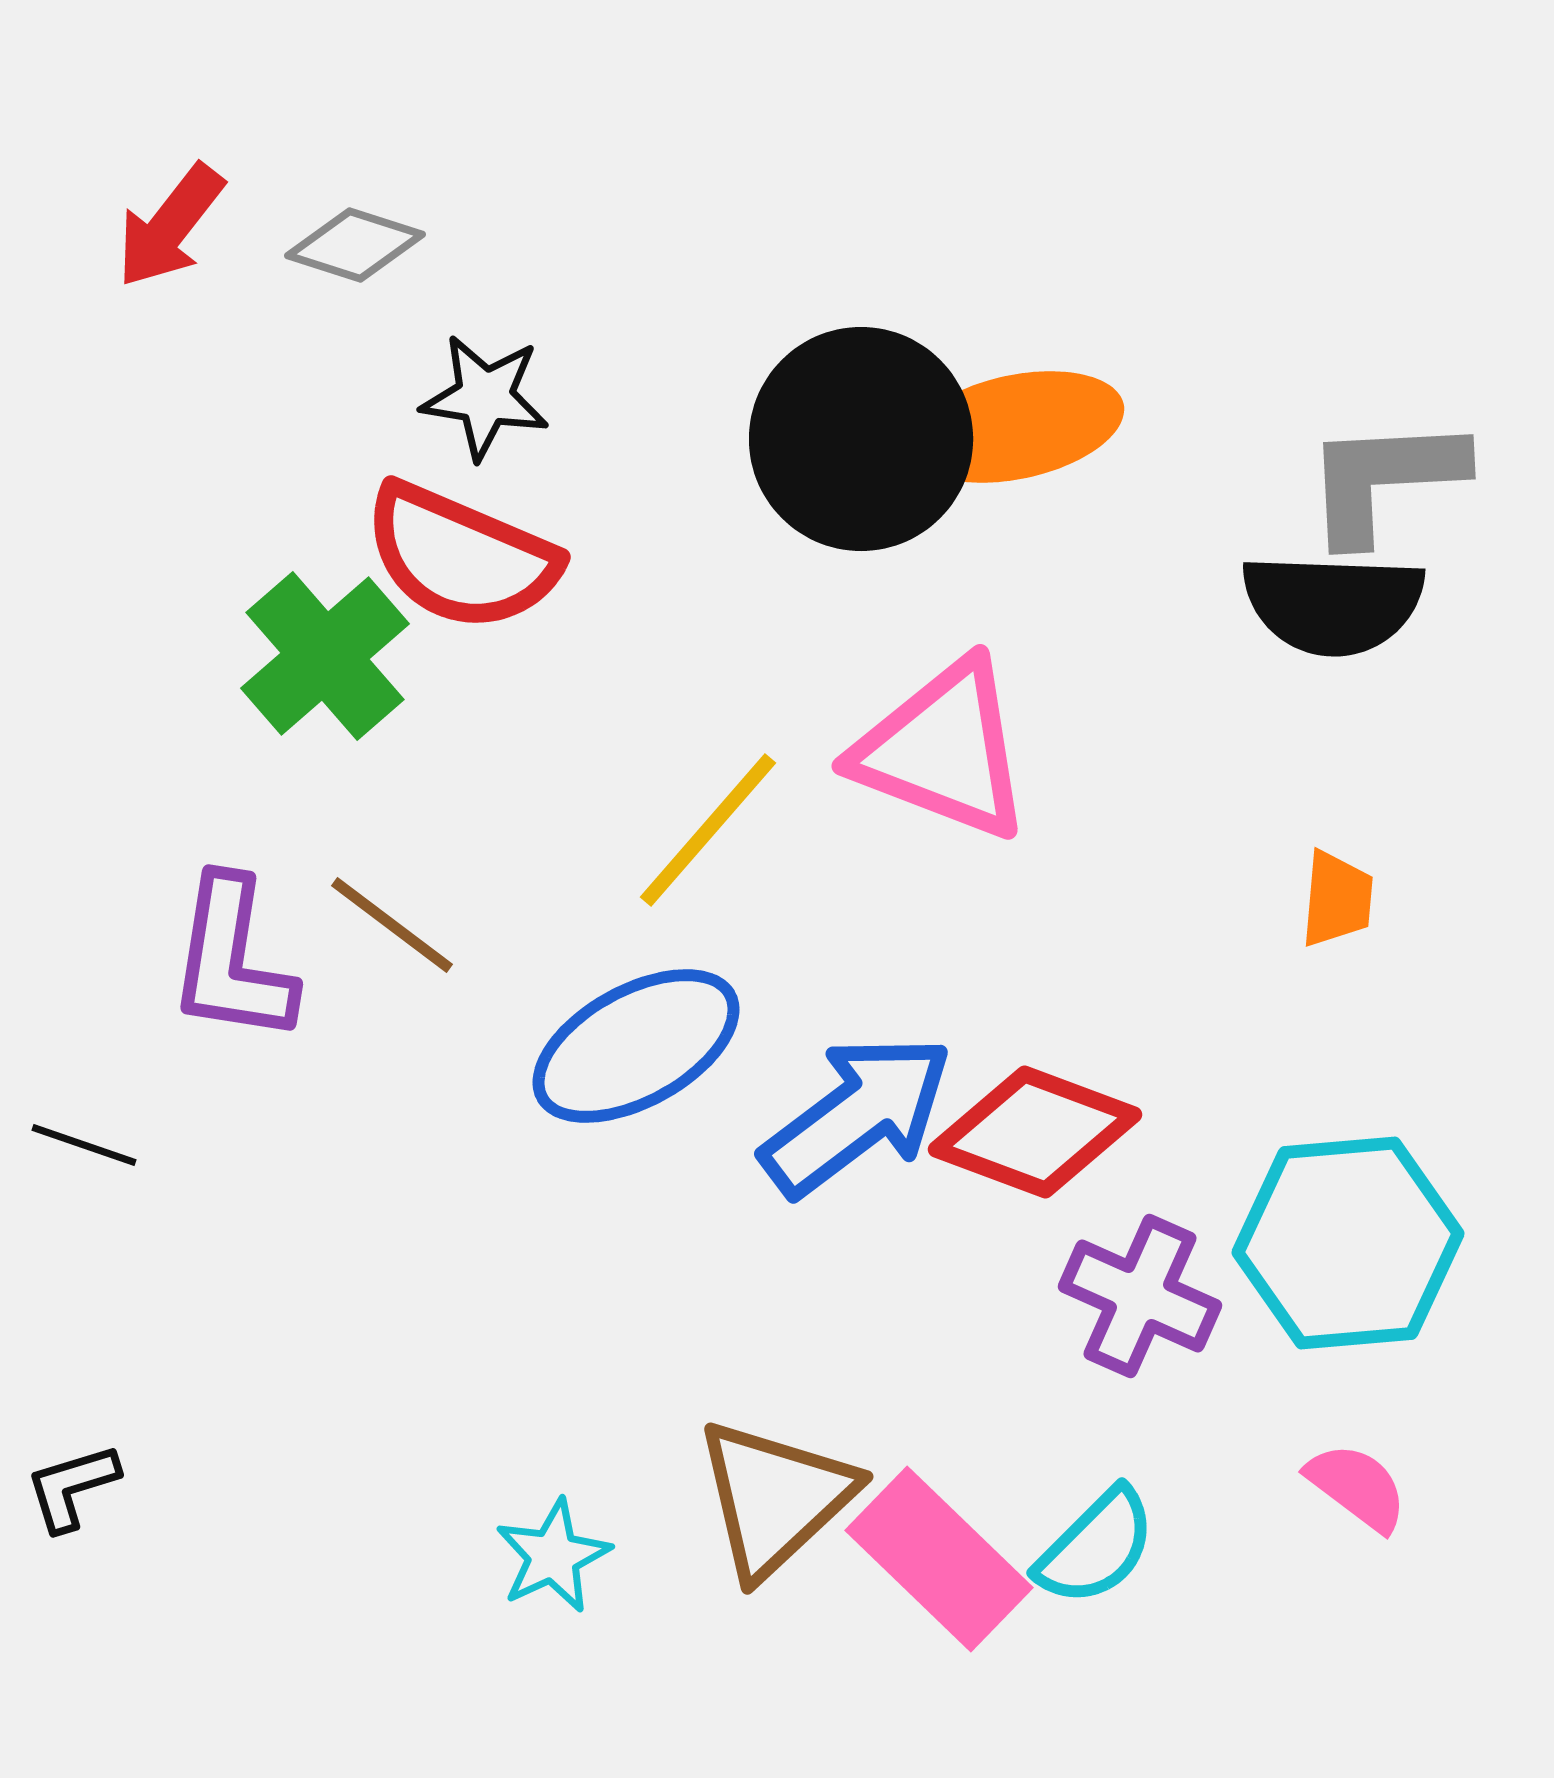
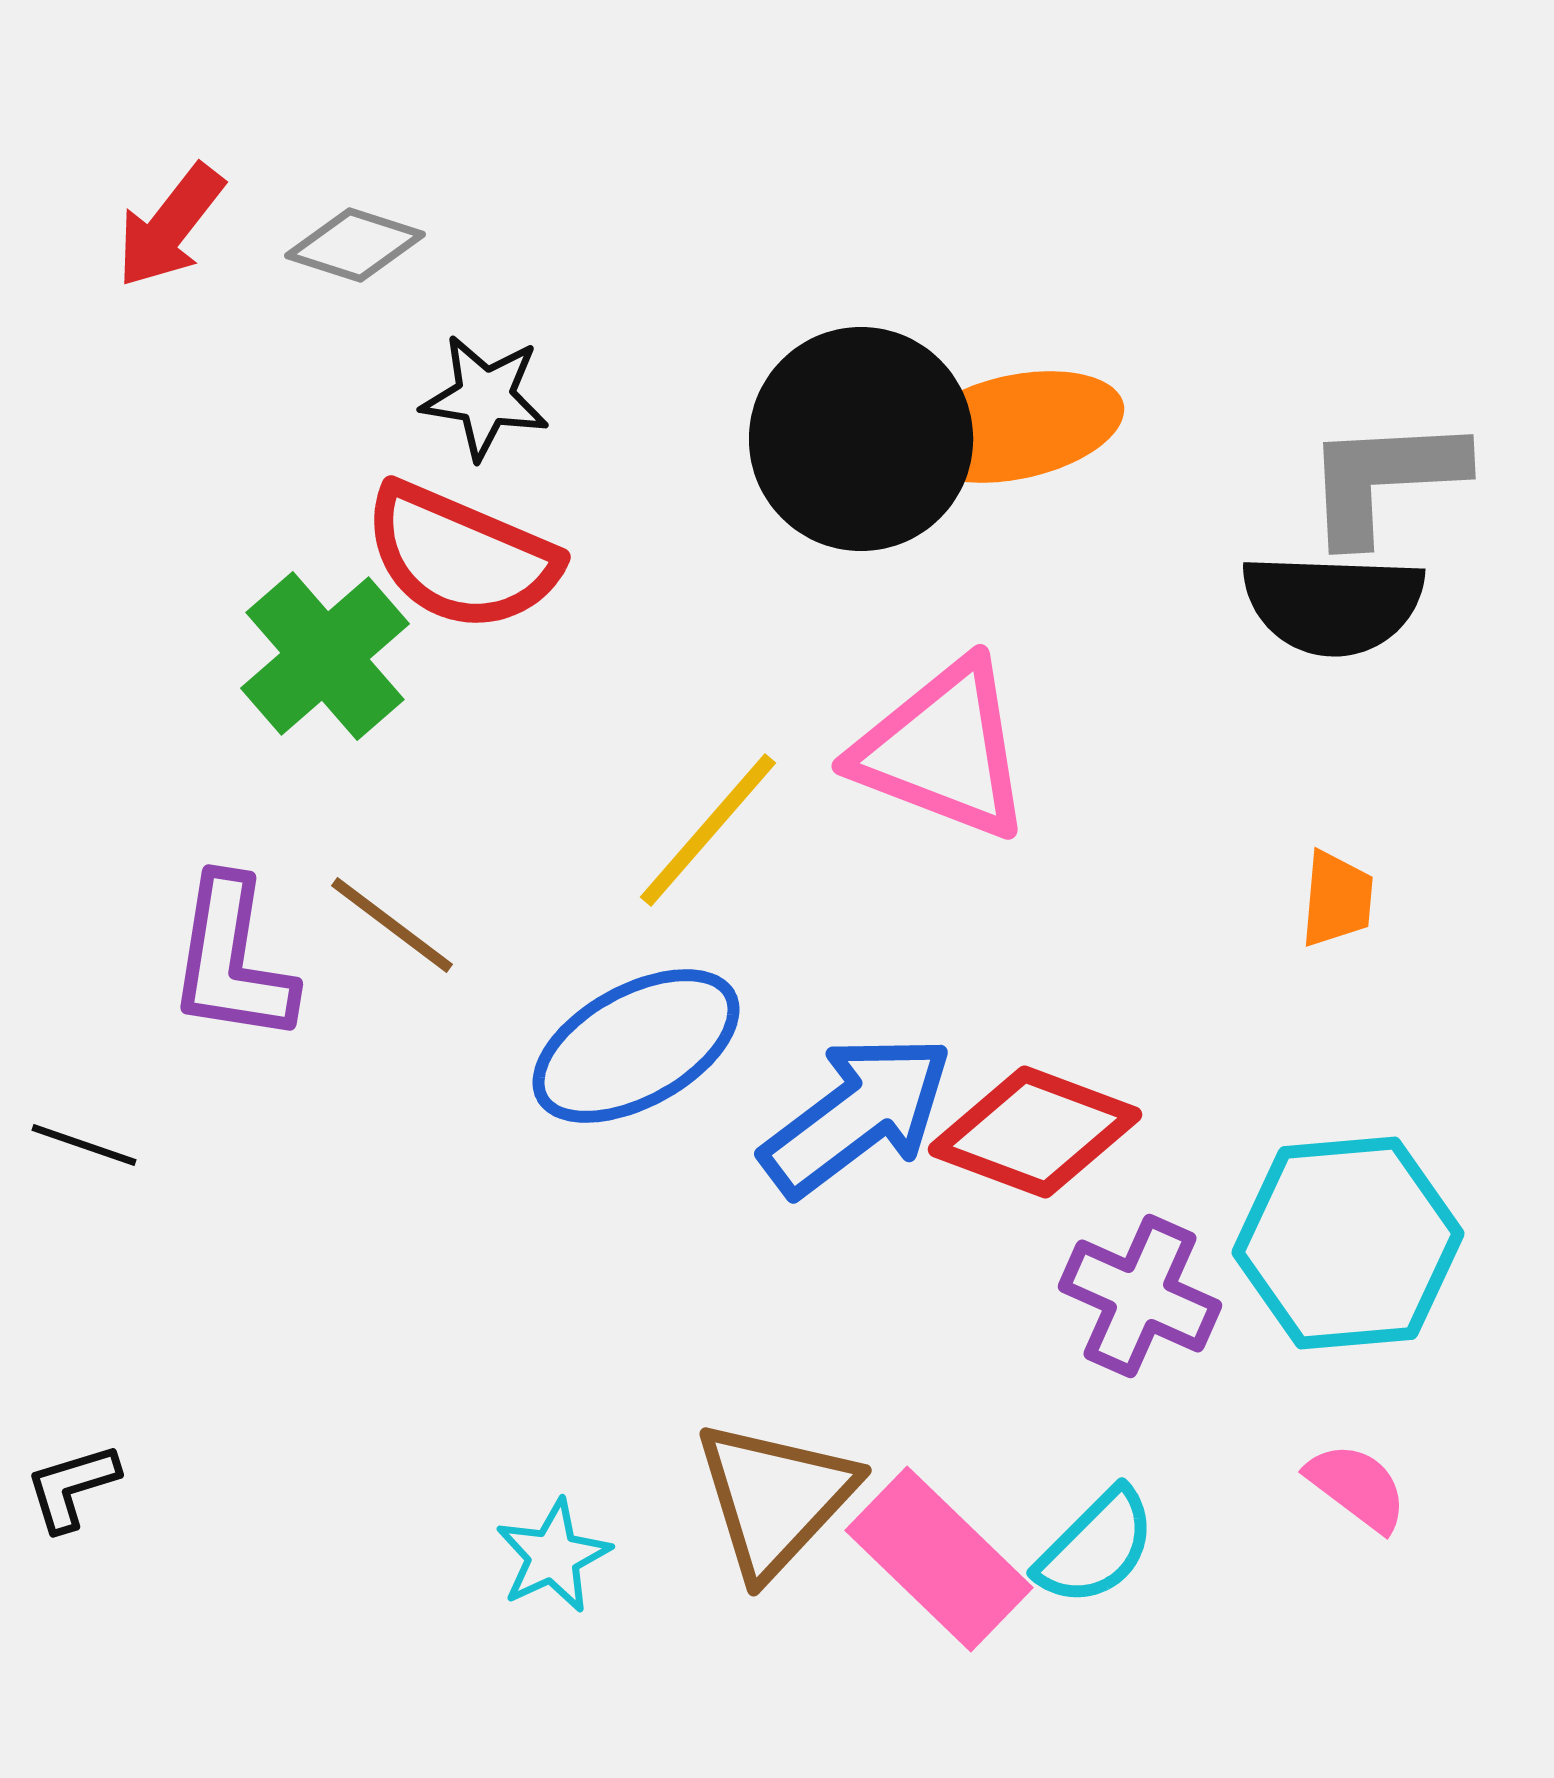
brown triangle: rotated 4 degrees counterclockwise
